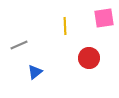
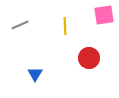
pink square: moved 3 px up
gray line: moved 1 px right, 20 px up
blue triangle: moved 2 px down; rotated 21 degrees counterclockwise
